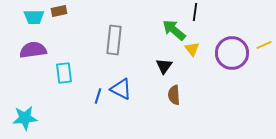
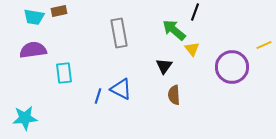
black line: rotated 12 degrees clockwise
cyan trapezoid: rotated 10 degrees clockwise
gray rectangle: moved 5 px right, 7 px up; rotated 16 degrees counterclockwise
purple circle: moved 14 px down
